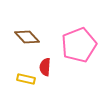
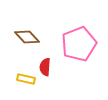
pink pentagon: moved 1 px up
